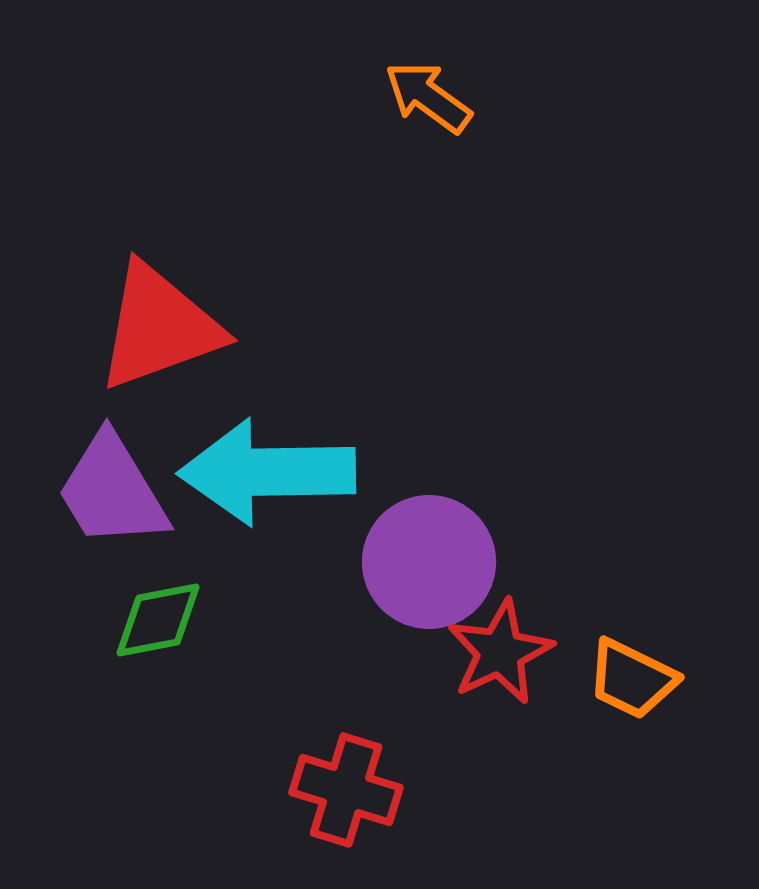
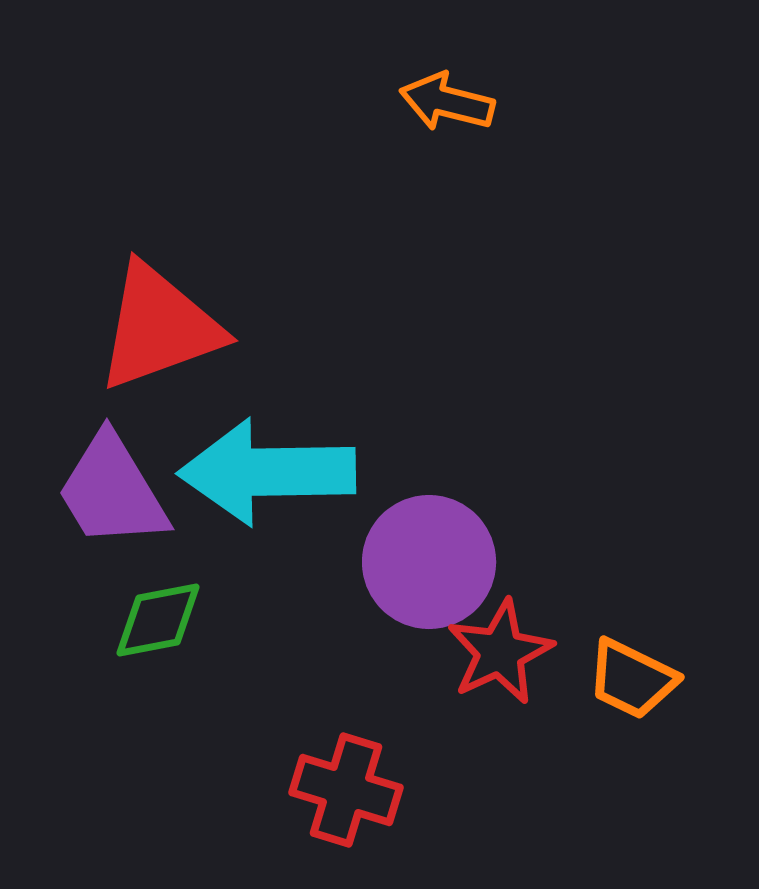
orange arrow: moved 19 px right, 5 px down; rotated 22 degrees counterclockwise
